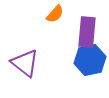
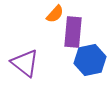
purple rectangle: moved 14 px left
